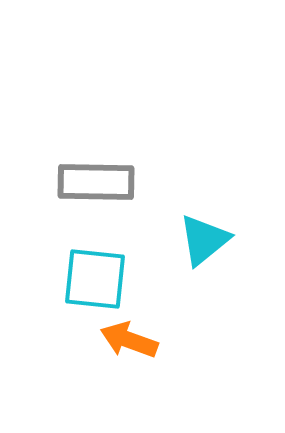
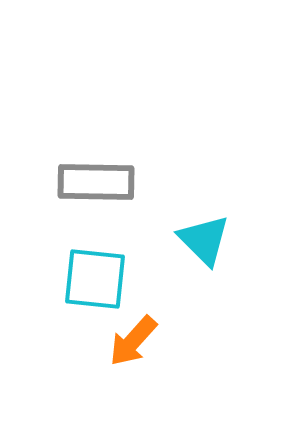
cyan triangle: rotated 36 degrees counterclockwise
orange arrow: moved 4 px right, 1 px down; rotated 68 degrees counterclockwise
